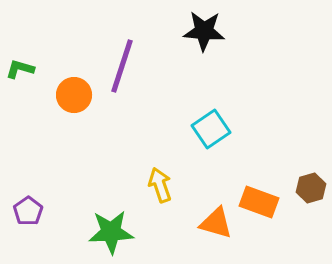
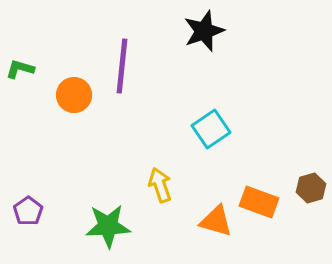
black star: rotated 24 degrees counterclockwise
purple line: rotated 12 degrees counterclockwise
orange triangle: moved 2 px up
green star: moved 3 px left, 6 px up
